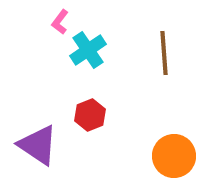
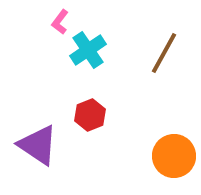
brown line: rotated 33 degrees clockwise
